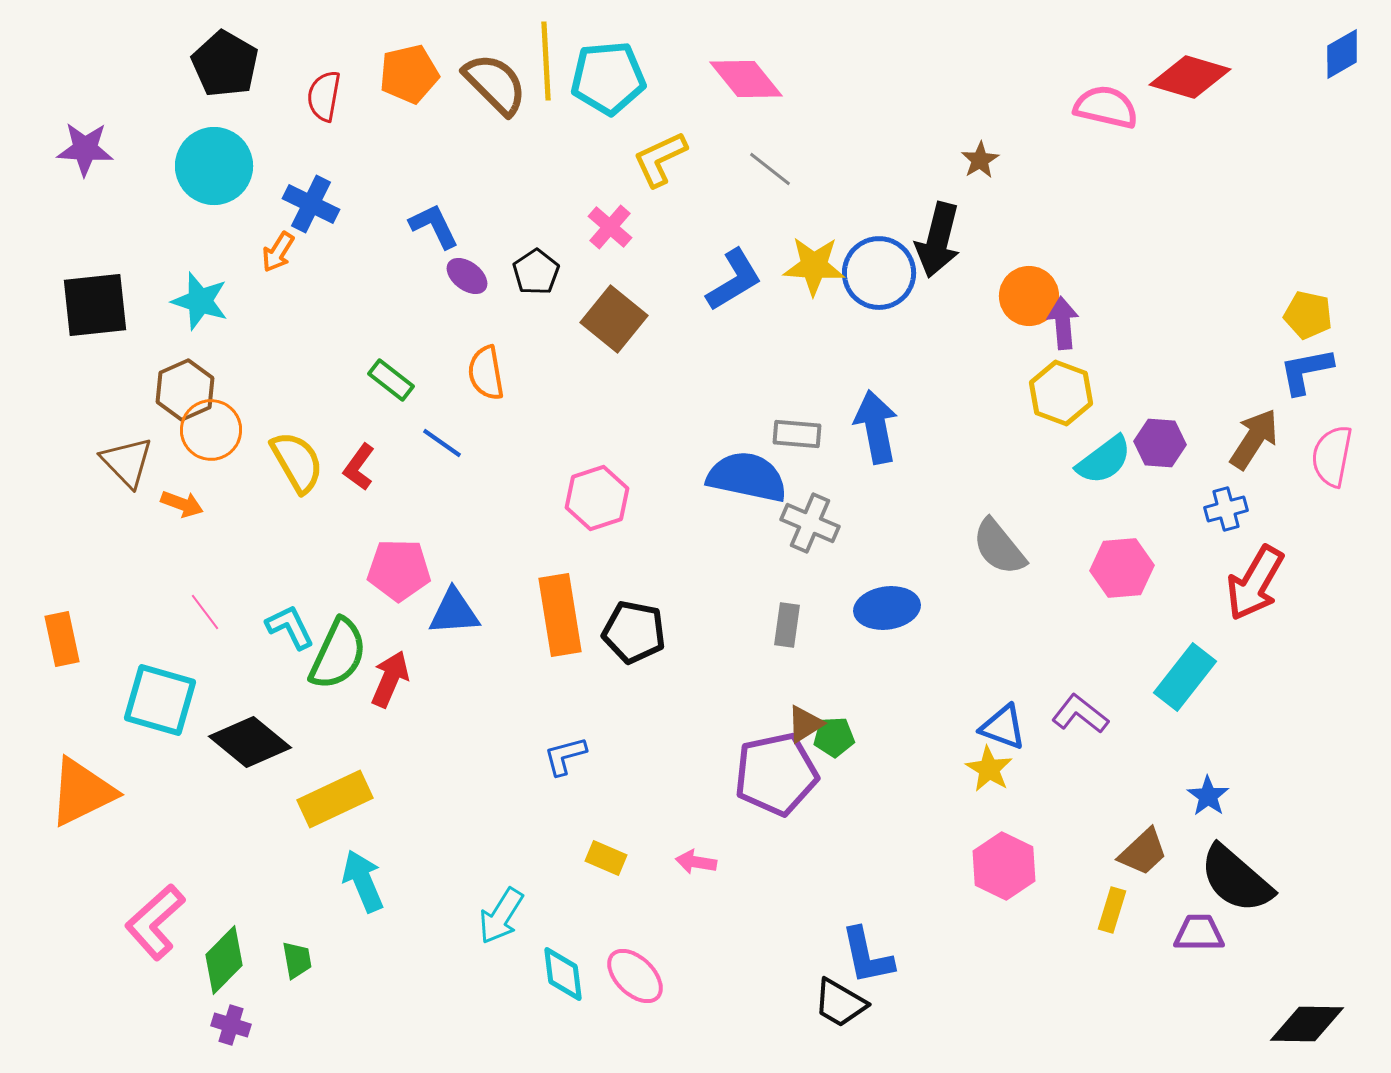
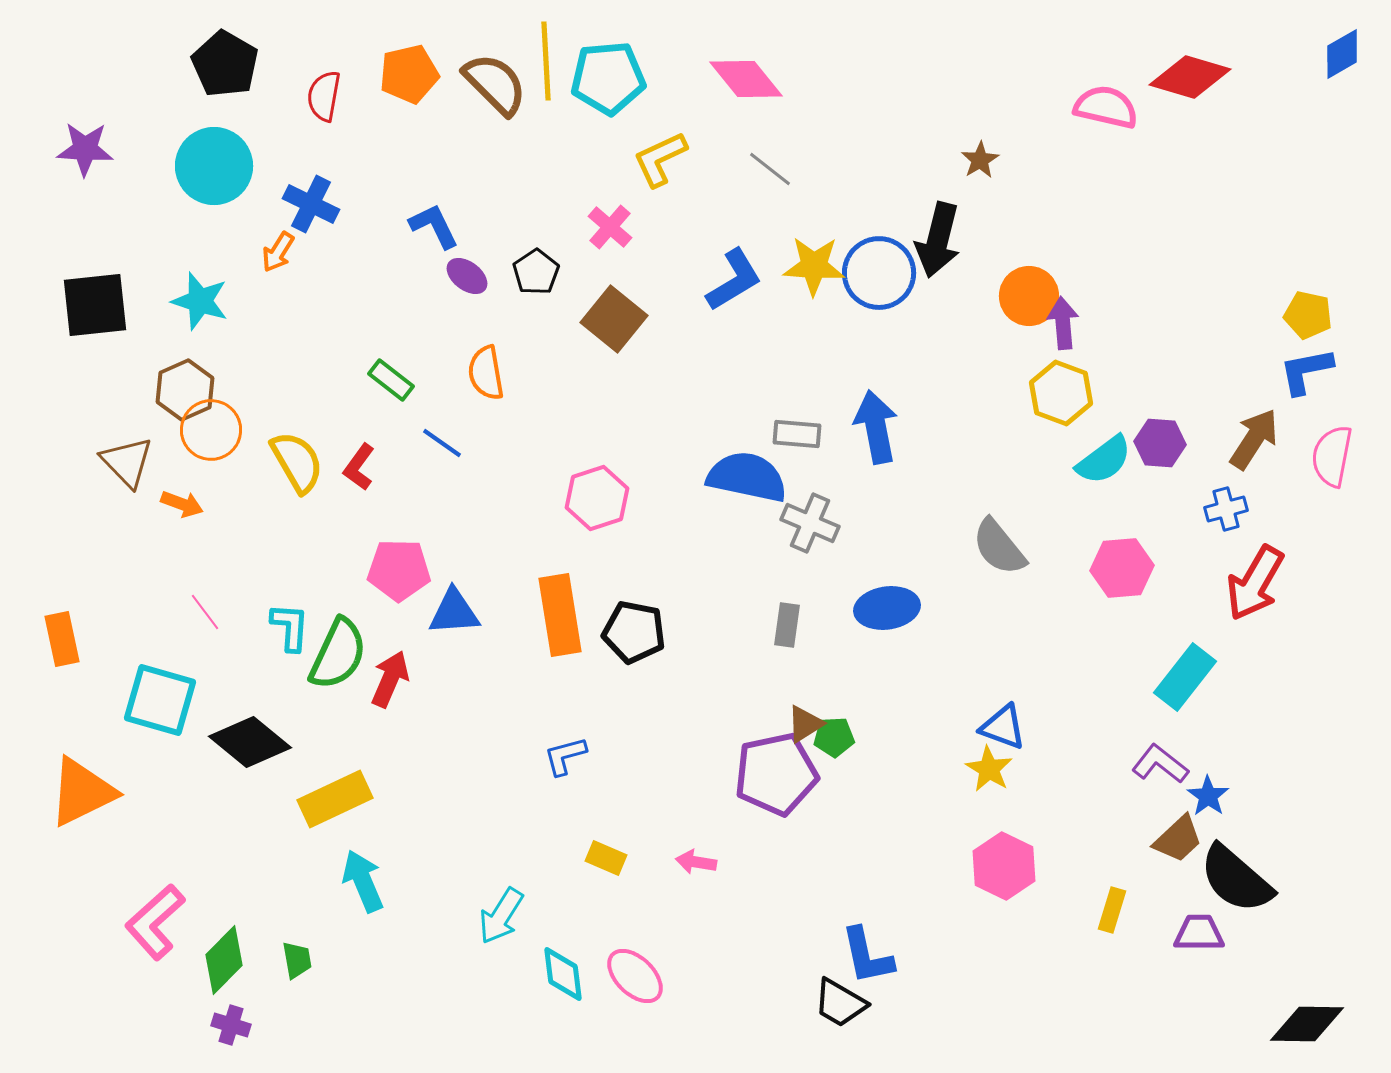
cyan L-shape at (290, 627): rotated 30 degrees clockwise
purple L-shape at (1080, 714): moved 80 px right, 50 px down
brown trapezoid at (1143, 852): moved 35 px right, 13 px up
